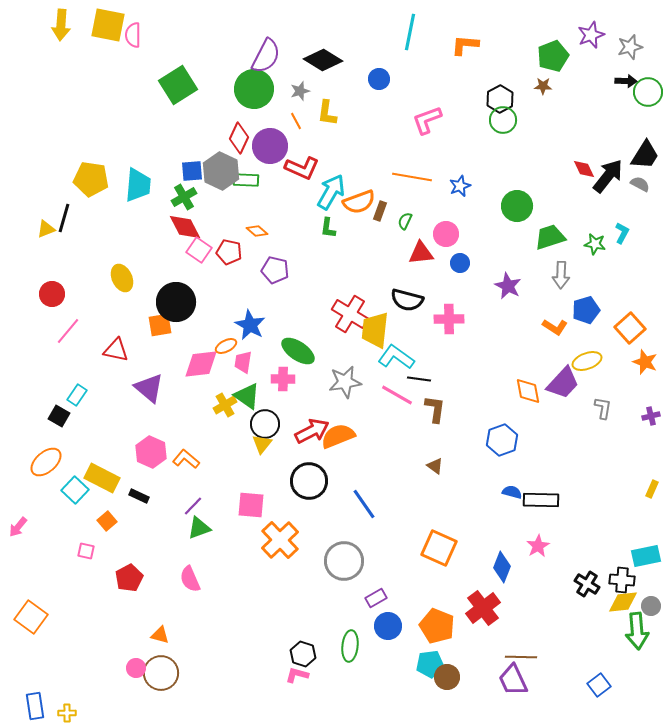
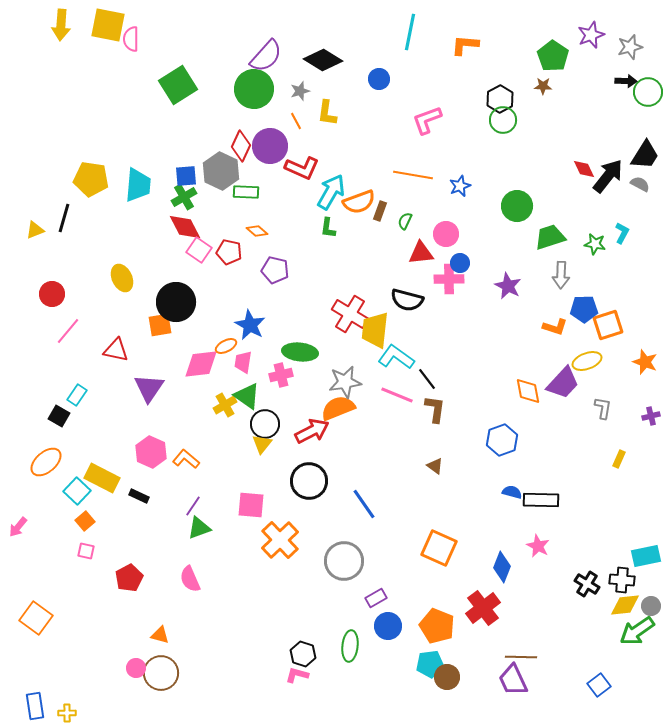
pink semicircle at (133, 35): moved 2 px left, 4 px down
purple semicircle at (266, 56): rotated 15 degrees clockwise
green pentagon at (553, 56): rotated 16 degrees counterclockwise
red diamond at (239, 138): moved 2 px right, 8 px down
blue square at (192, 171): moved 6 px left, 5 px down
orange line at (412, 177): moved 1 px right, 2 px up
green rectangle at (246, 180): moved 12 px down
yellow triangle at (46, 229): moved 11 px left, 1 px down
blue pentagon at (586, 310): moved 2 px left, 1 px up; rotated 16 degrees clockwise
pink cross at (449, 319): moved 40 px up
orange L-shape at (555, 327): rotated 15 degrees counterclockwise
orange square at (630, 328): moved 22 px left, 3 px up; rotated 24 degrees clockwise
green ellipse at (298, 351): moved 2 px right, 1 px down; rotated 28 degrees counterclockwise
pink cross at (283, 379): moved 2 px left, 4 px up; rotated 15 degrees counterclockwise
black line at (419, 379): moved 8 px right; rotated 45 degrees clockwise
purple triangle at (149, 388): rotated 24 degrees clockwise
pink line at (397, 395): rotated 8 degrees counterclockwise
orange semicircle at (338, 436): moved 28 px up
yellow rectangle at (652, 489): moved 33 px left, 30 px up
cyan square at (75, 490): moved 2 px right, 1 px down
purple line at (193, 506): rotated 10 degrees counterclockwise
orange square at (107, 521): moved 22 px left
pink star at (538, 546): rotated 15 degrees counterclockwise
yellow diamond at (623, 602): moved 2 px right, 3 px down
orange square at (31, 617): moved 5 px right, 1 px down
green arrow at (637, 631): rotated 60 degrees clockwise
